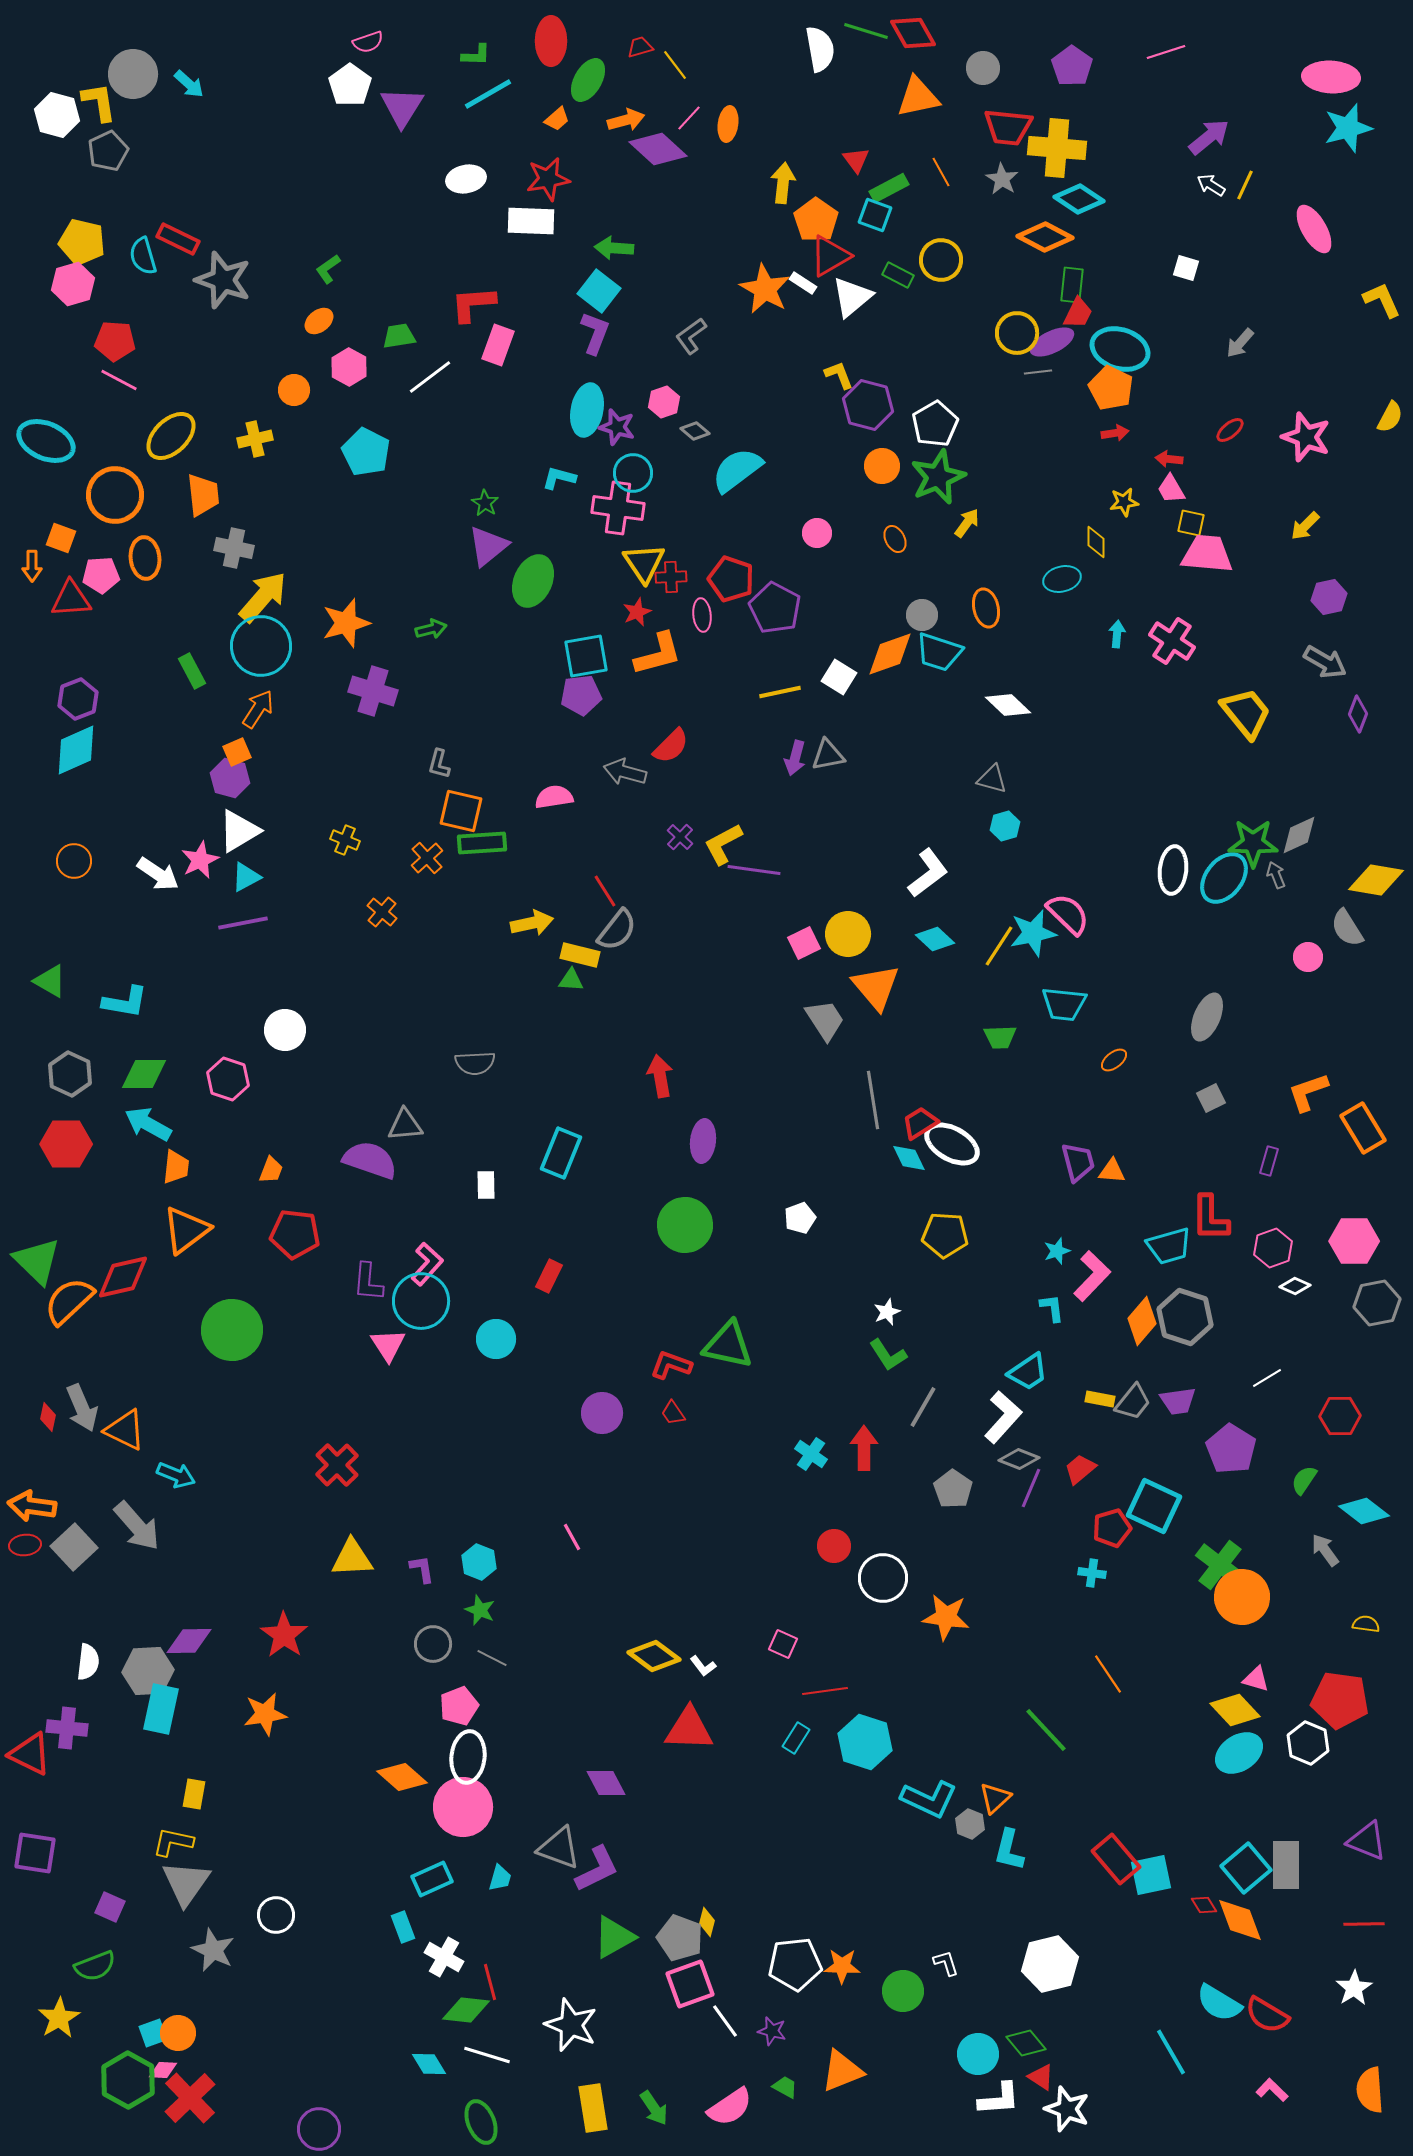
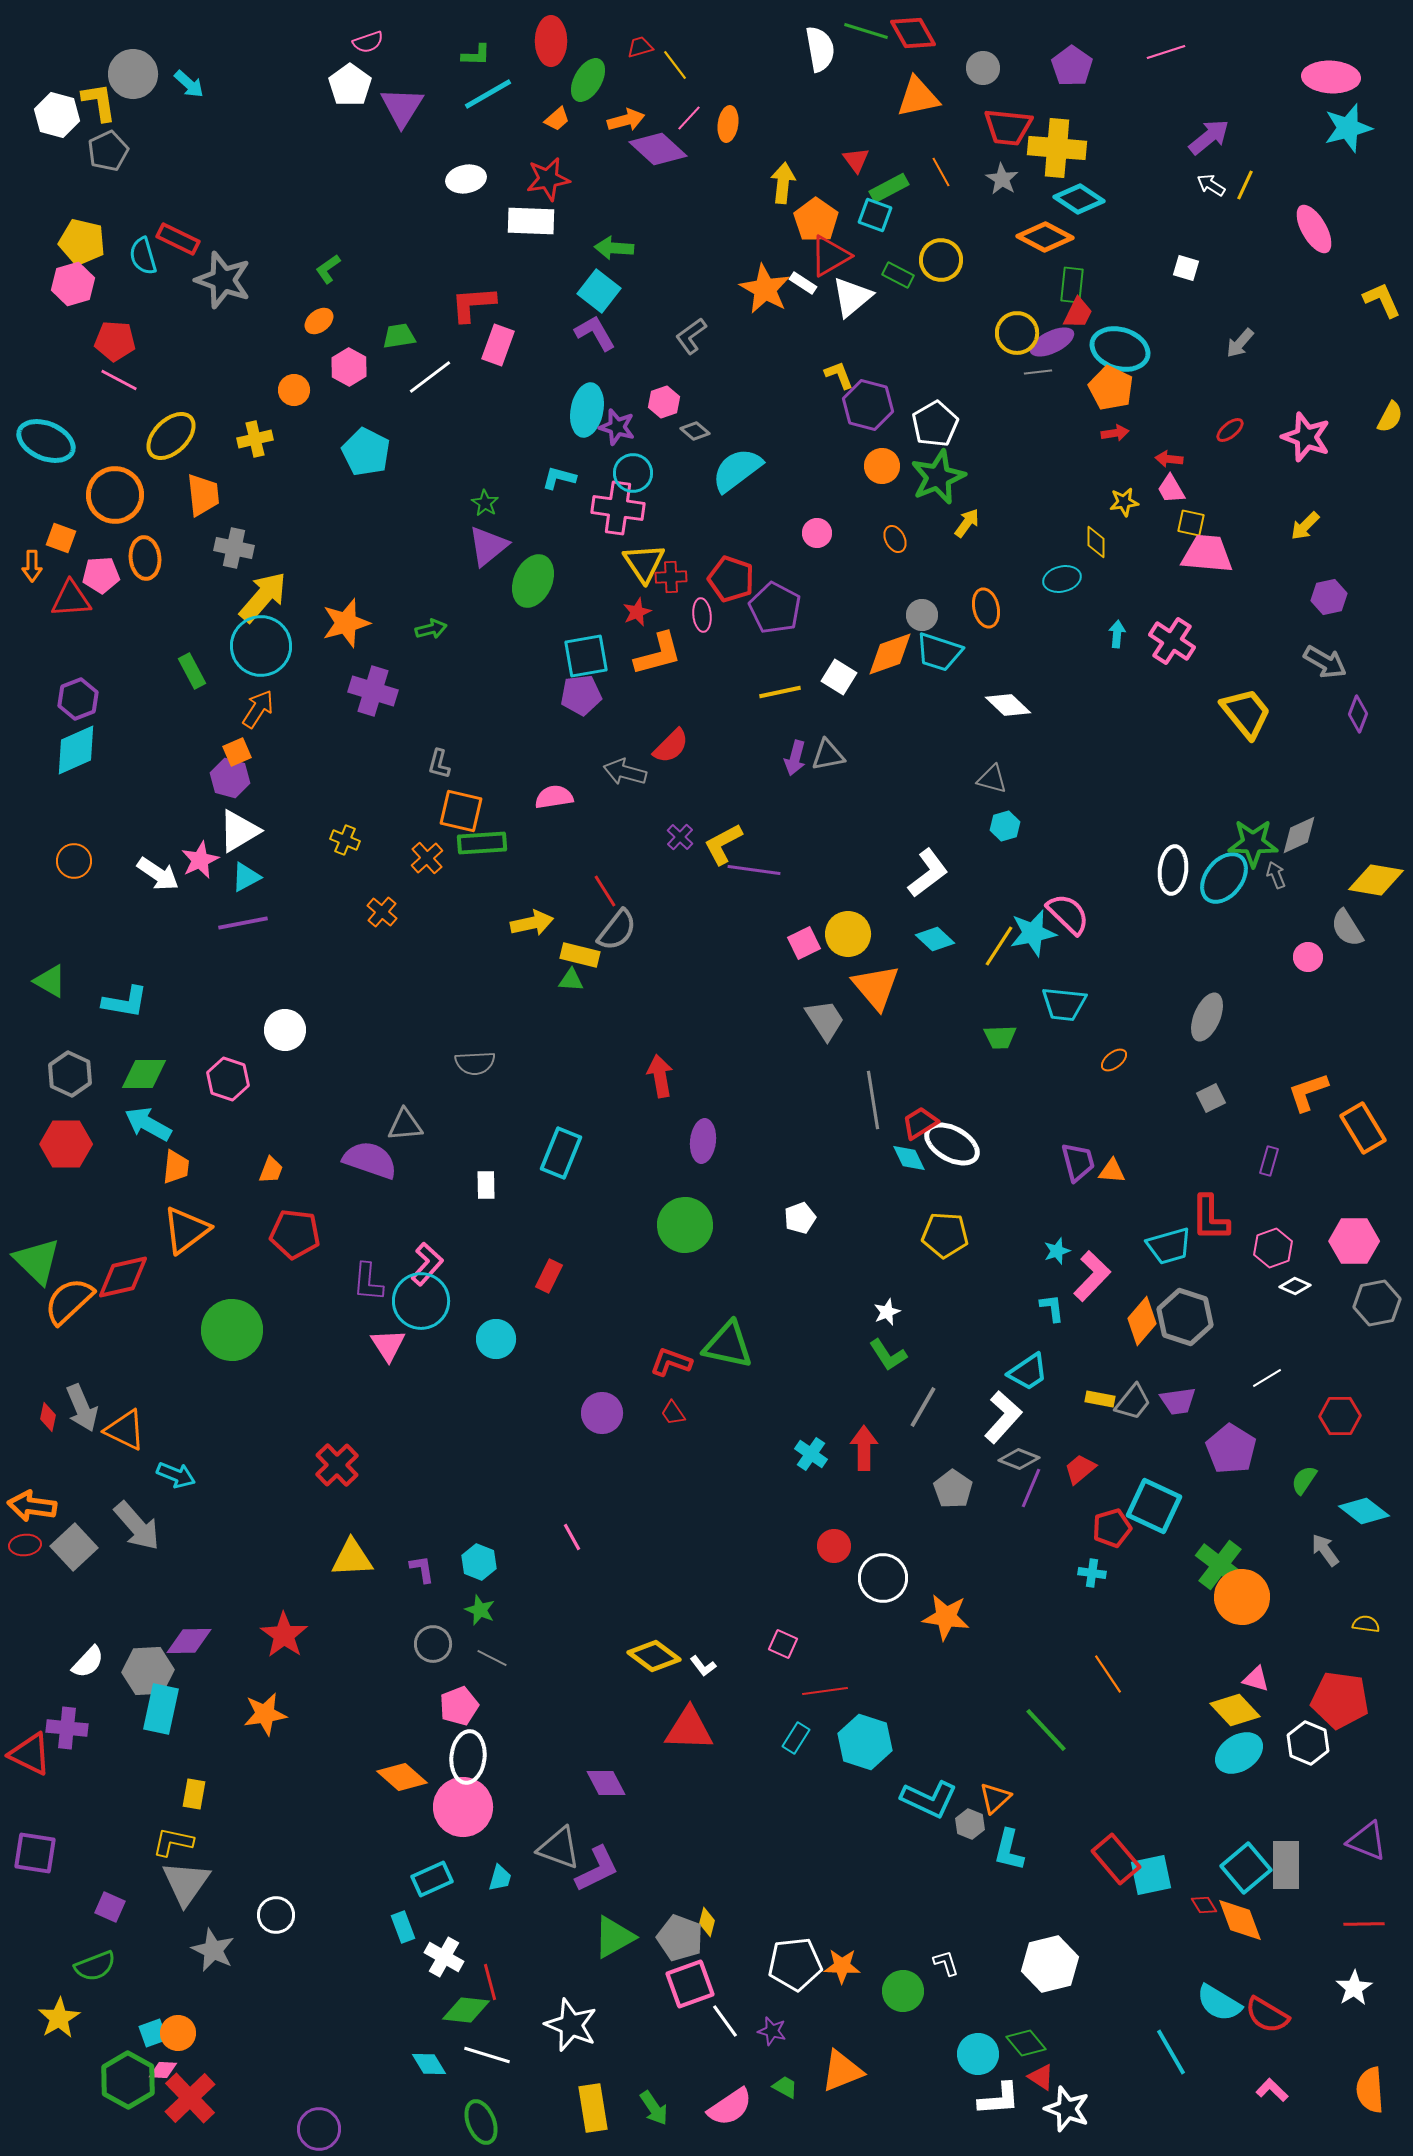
purple L-shape at (595, 333): rotated 51 degrees counterclockwise
red L-shape at (671, 1365): moved 3 px up
white semicircle at (88, 1662): rotated 36 degrees clockwise
